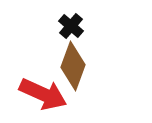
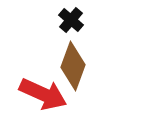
black cross: moved 6 px up
